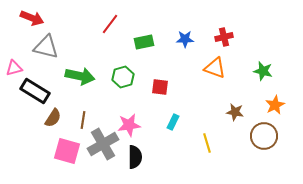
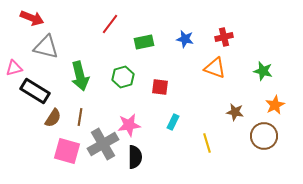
blue star: rotated 12 degrees clockwise
green arrow: rotated 64 degrees clockwise
brown line: moved 3 px left, 3 px up
